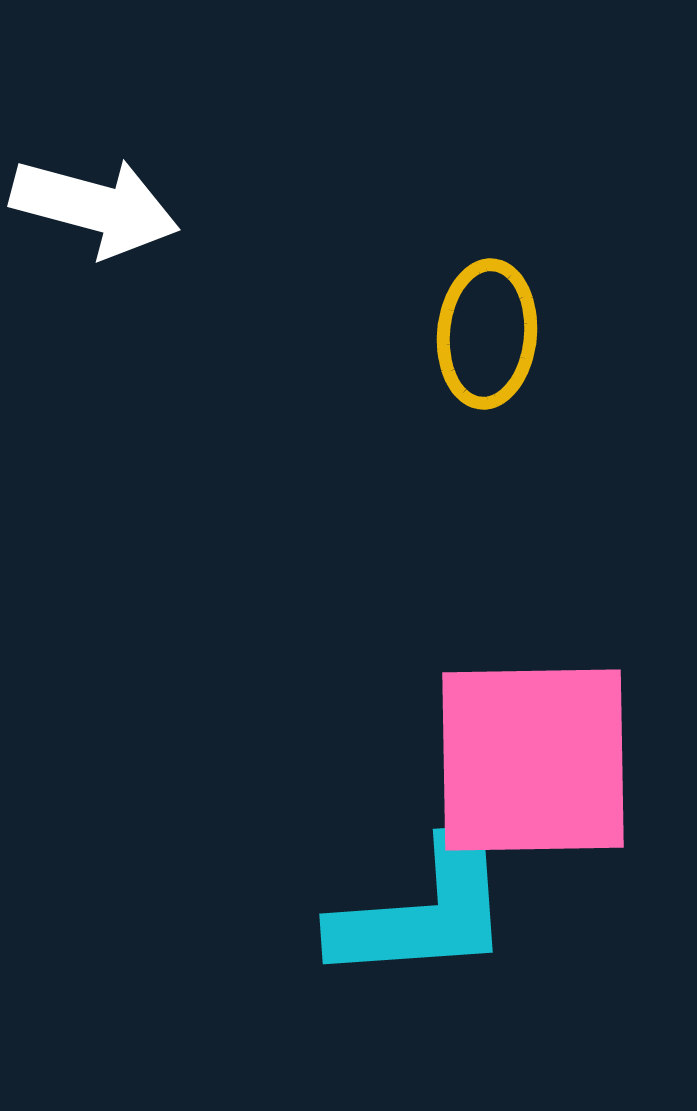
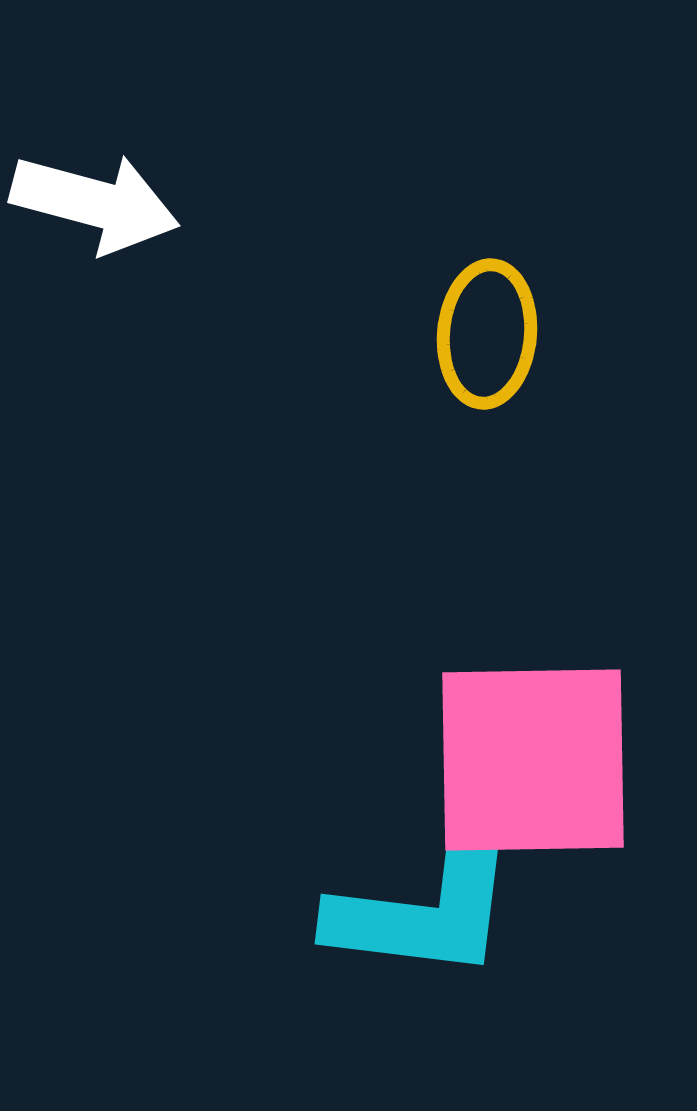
white arrow: moved 4 px up
cyan L-shape: rotated 11 degrees clockwise
